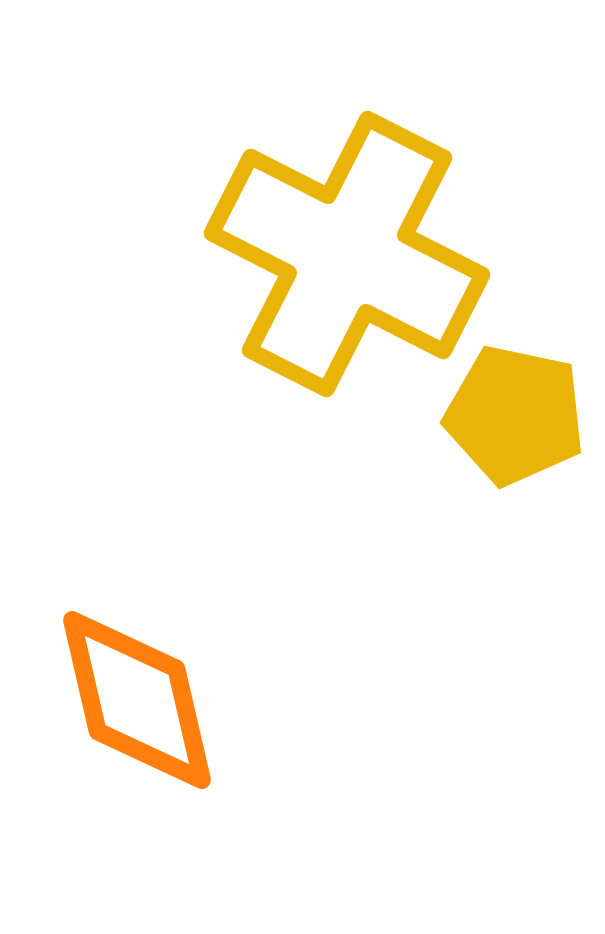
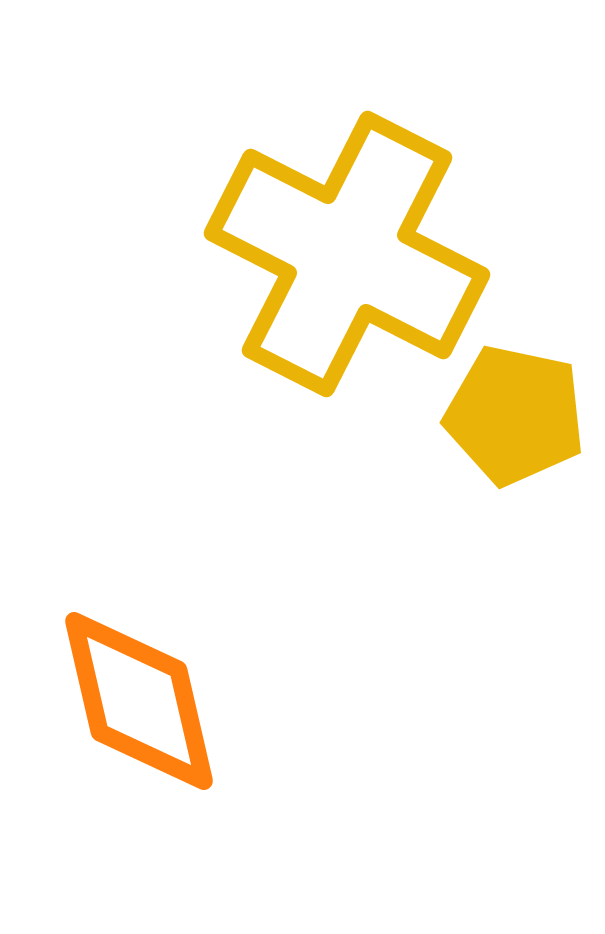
orange diamond: moved 2 px right, 1 px down
